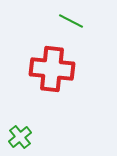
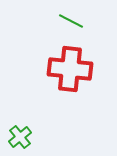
red cross: moved 18 px right
